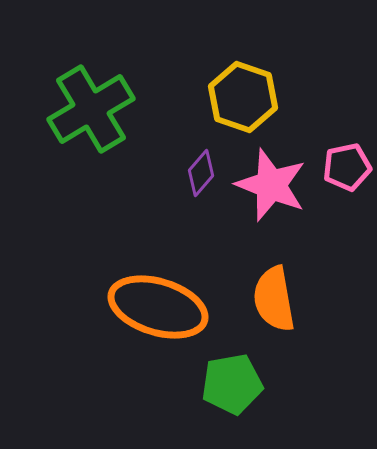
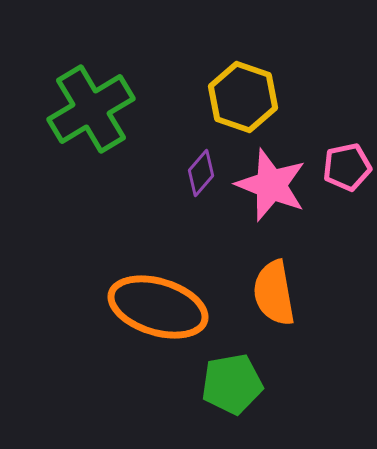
orange semicircle: moved 6 px up
